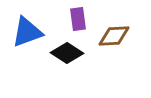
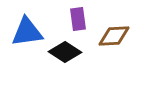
blue triangle: rotated 12 degrees clockwise
black diamond: moved 2 px left, 1 px up
